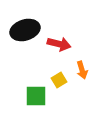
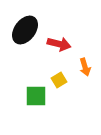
black ellipse: rotated 36 degrees counterclockwise
orange arrow: moved 3 px right, 3 px up
